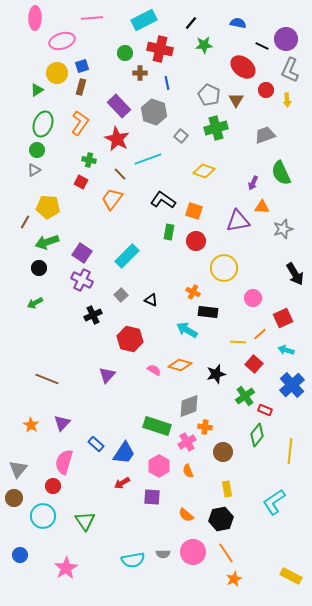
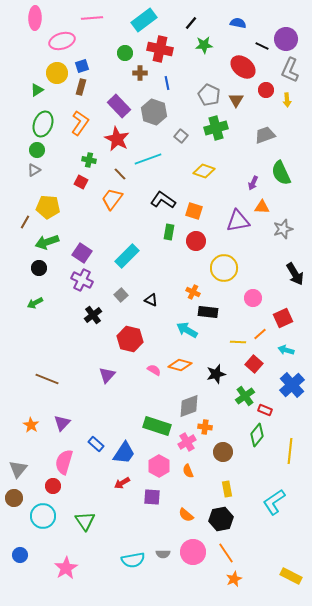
cyan rectangle at (144, 20): rotated 10 degrees counterclockwise
black cross at (93, 315): rotated 12 degrees counterclockwise
